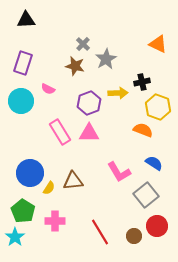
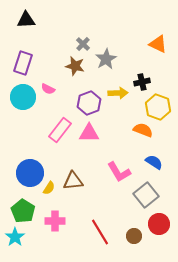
cyan circle: moved 2 px right, 4 px up
pink rectangle: moved 2 px up; rotated 70 degrees clockwise
blue semicircle: moved 1 px up
red circle: moved 2 px right, 2 px up
